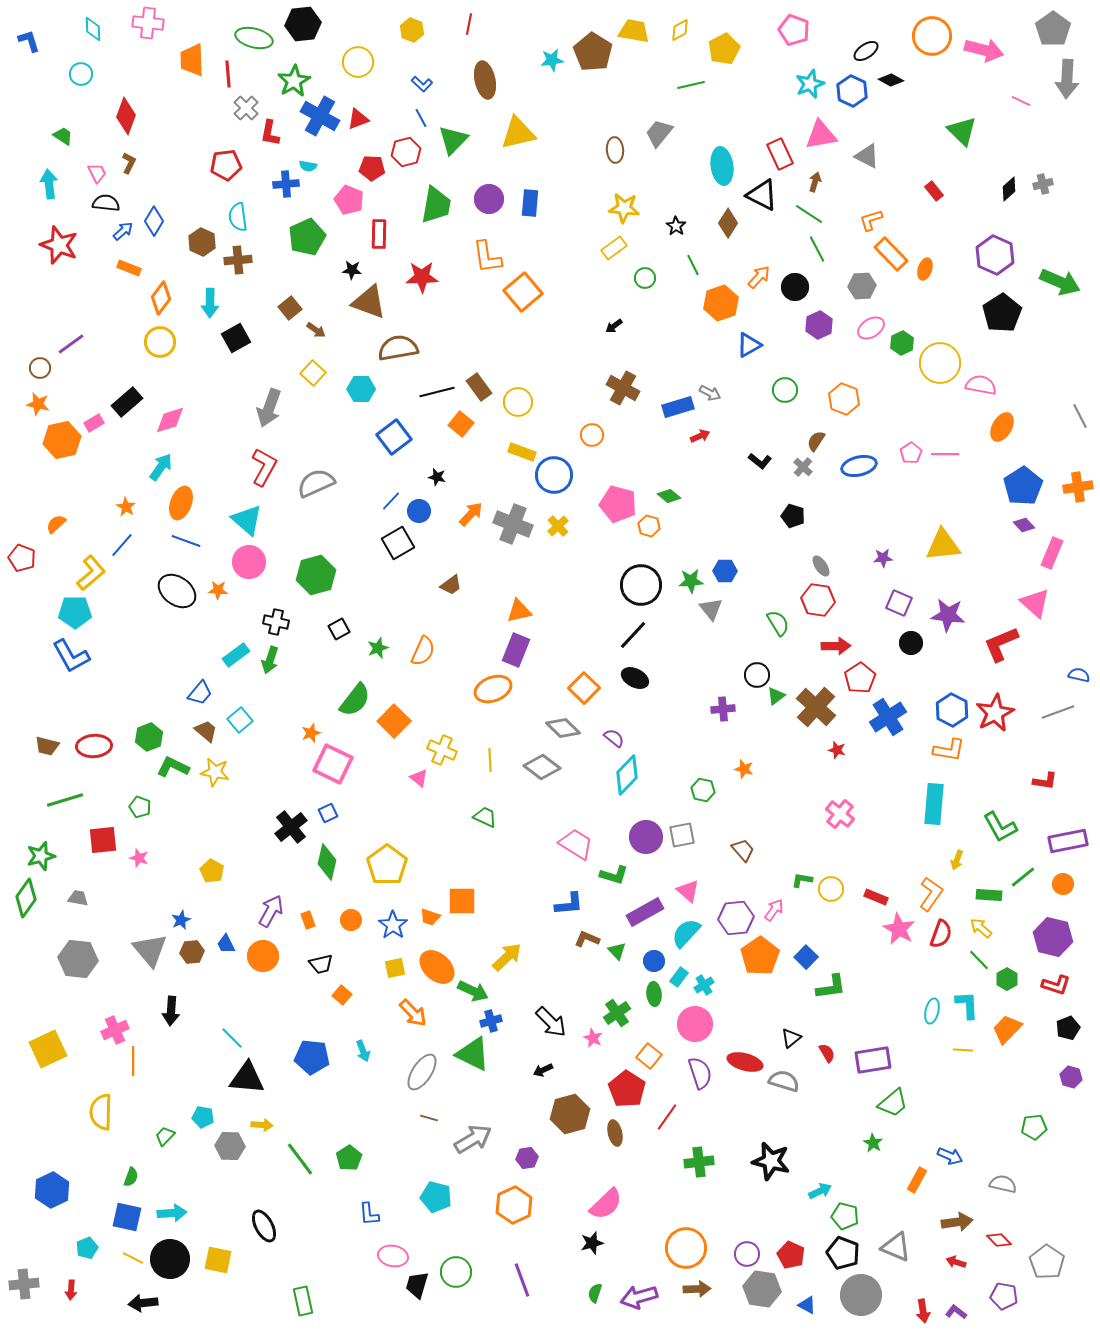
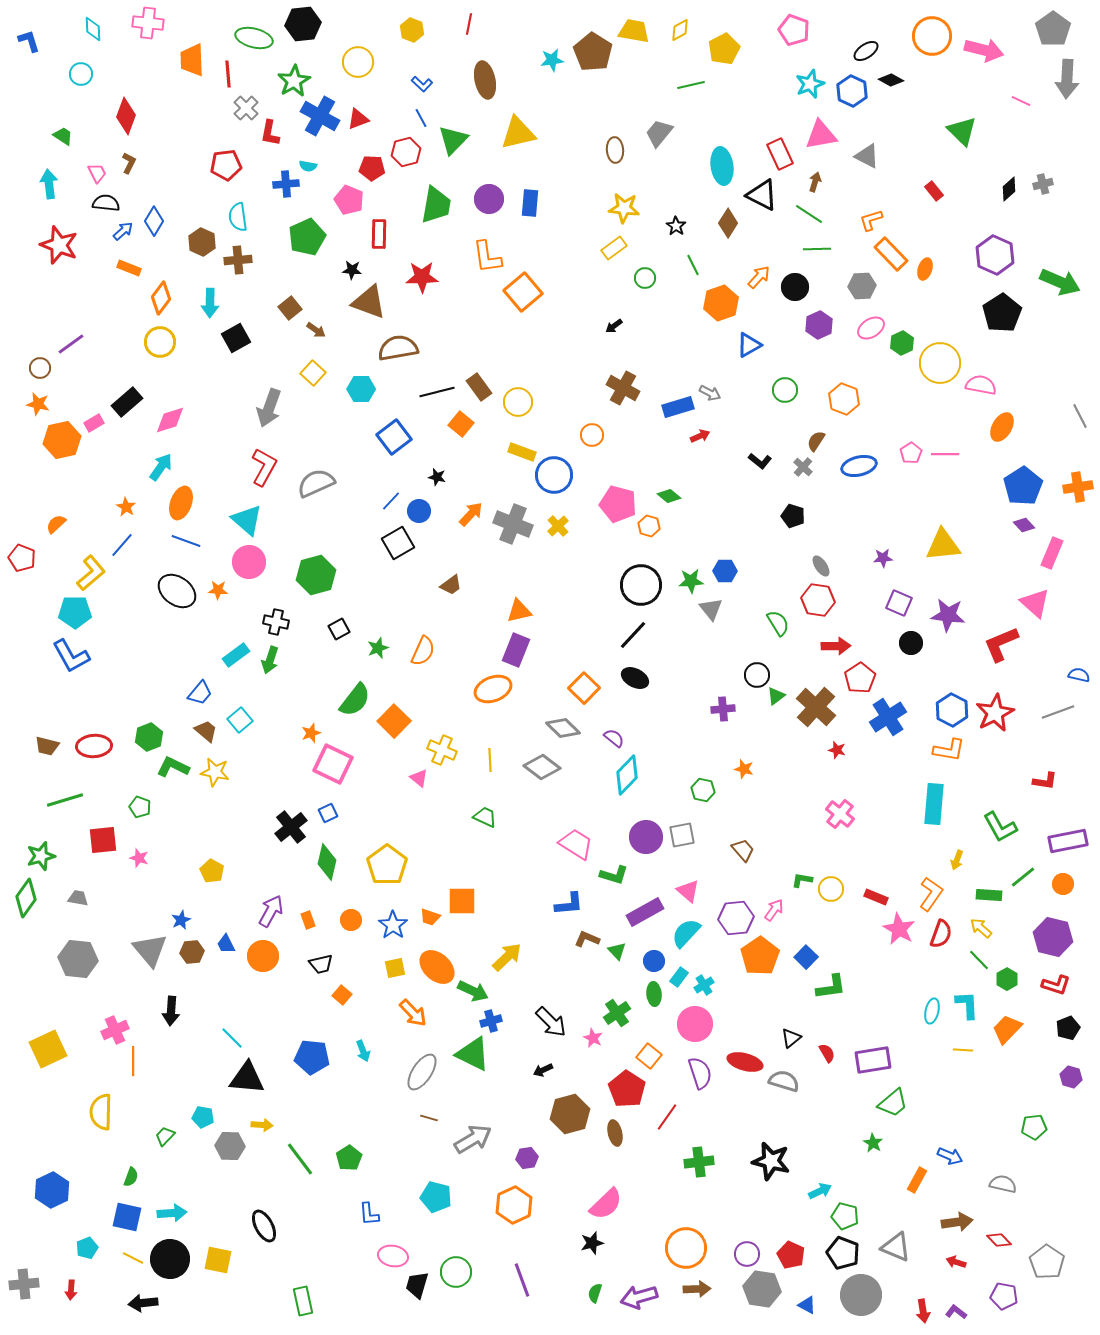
green line at (817, 249): rotated 64 degrees counterclockwise
